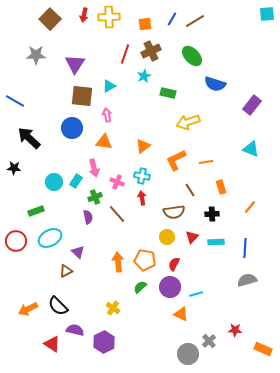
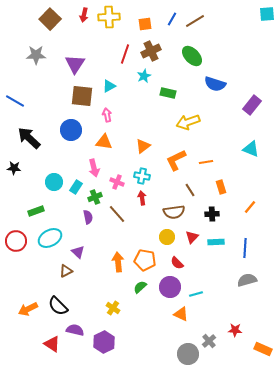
blue circle at (72, 128): moved 1 px left, 2 px down
cyan rectangle at (76, 181): moved 6 px down
red semicircle at (174, 264): moved 3 px right, 1 px up; rotated 72 degrees counterclockwise
